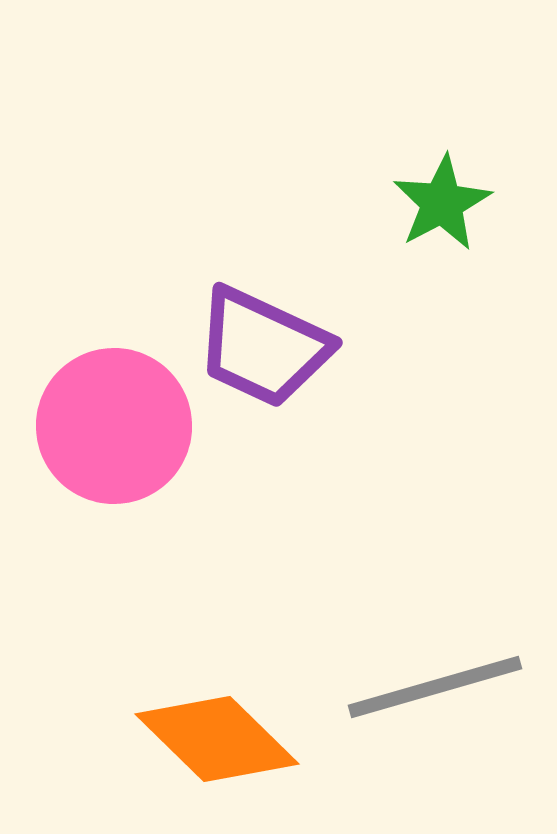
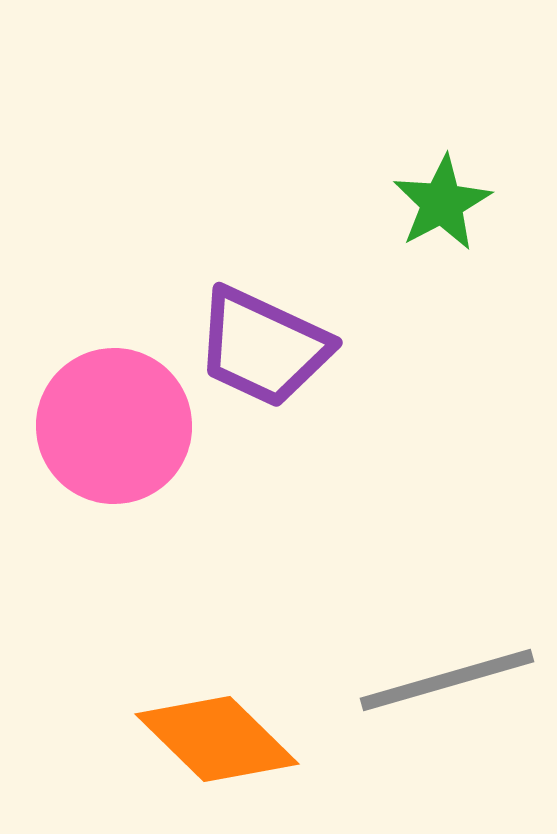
gray line: moved 12 px right, 7 px up
